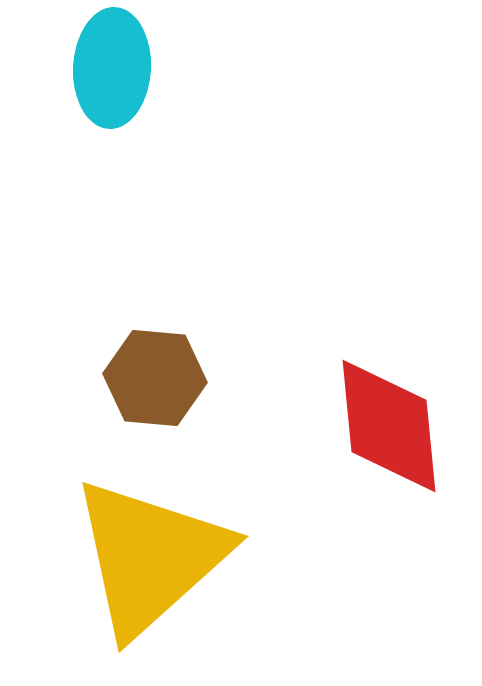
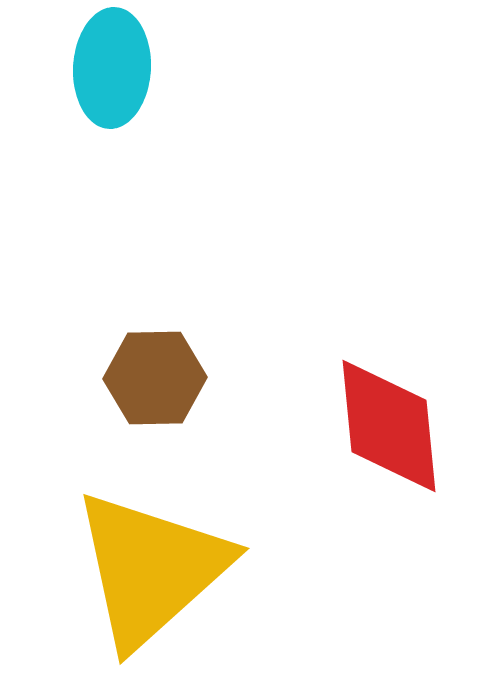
brown hexagon: rotated 6 degrees counterclockwise
yellow triangle: moved 1 px right, 12 px down
